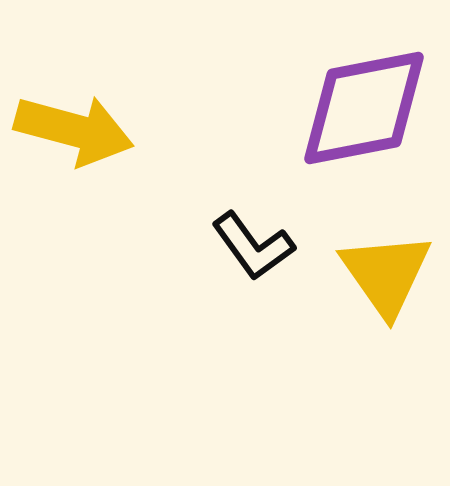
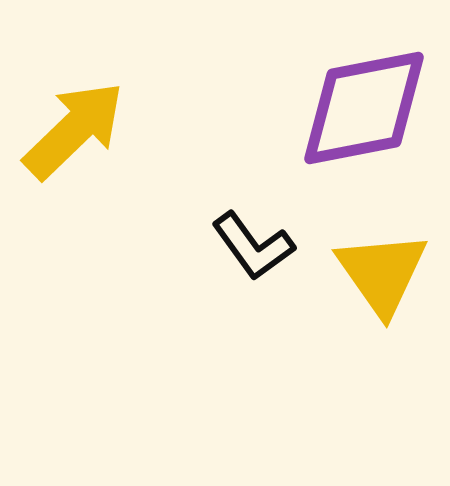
yellow arrow: rotated 59 degrees counterclockwise
yellow triangle: moved 4 px left, 1 px up
